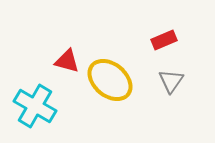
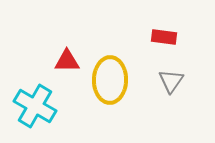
red rectangle: moved 3 px up; rotated 30 degrees clockwise
red triangle: rotated 16 degrees counterclockwise
yellow ellipse: rotated 51 degrees clockwise
